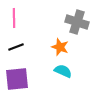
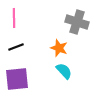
orange star: moved 1 px left, 1 px down
cyan semicircle: moved 1 px right; rotated 24 degrees clockwise
